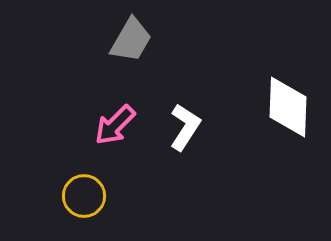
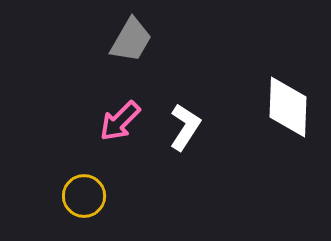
pink arrow: moved 5 px right, 4 px up
